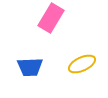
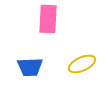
pink rectangle: moved 3 px left, 1 px down; rotated 28 degrees counterclockwise
